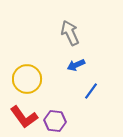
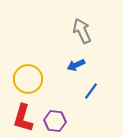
gray arrow: moved 12 px right, 2 px up
yellow circle: moved 1 px right
red L-shape: moved 1 px left, 1 px down; rotated 52 degrees clockwise
